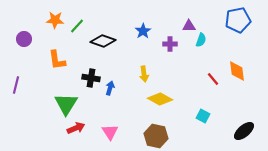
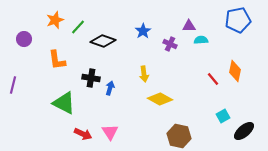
orange star: rotated 24 degrees counterclockwise
green line: moved 1 px right, 1 px down
cyan semicircle: rotated 112 degrees counterclockwise
purple cross: rotated 24 degrees clockwise
orange diamond: moved 2 px left; rotated 20 degrees clockwise
purple line: moved 3 px left
green triangle: moved 2 px left, 1 px up; rotated 35 degrees counterclockwise
cyan square: moved 20 px right; rotated 32 degrees clockwise
red arrow: moved 7 px right, 6 px down; rotated 48 degrees clockwise
brown hexagon: moved 23 px right
